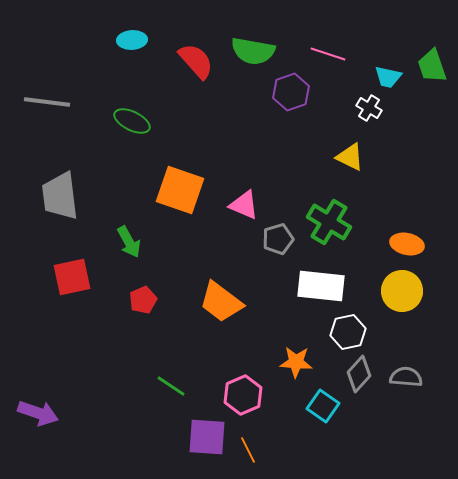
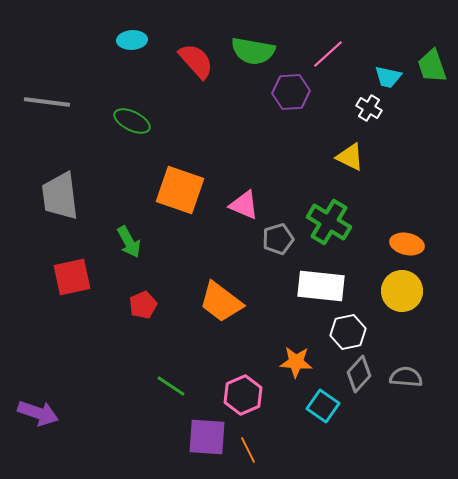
pink line: rotated 60 degrees counterclockwise
purple hexagon: rotated 15 degrees clockwise
red pentagon: moved 5 px down
